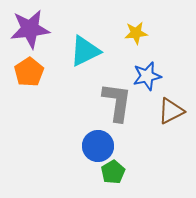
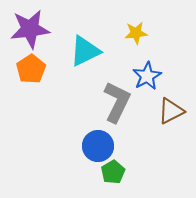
orange pentagon: moved 2 px right, 3 px up
blue star: rotated 16 degrees counterclockwise
gray L-shape: rotated 18 degrees clockwise
